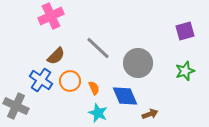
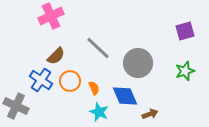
cyan star: moved 1 px right, 1 px up
